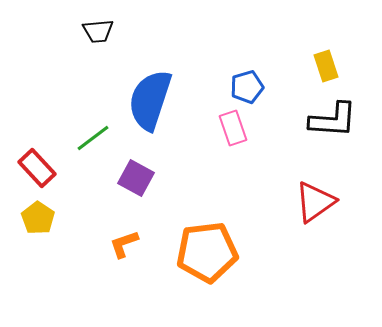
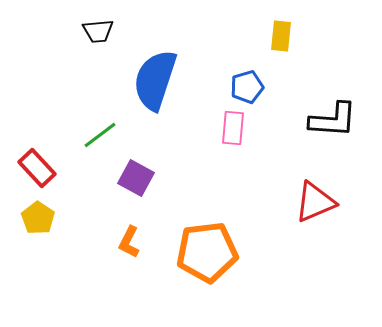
yellow rectangle: moved 45 px left, 30 px up; rotated 24 degrees clockwise
blue semicircle: moved 5 px right, 20 px up
pink rectangle: rotated 24 degrees clockwise
green line: moved 7 px right, 3 px up
red triangle: rotated 12 degrees clockwise
orange L-shape: moved 5 px right, 2 px up; rotated 44 degrees counterclockwise
